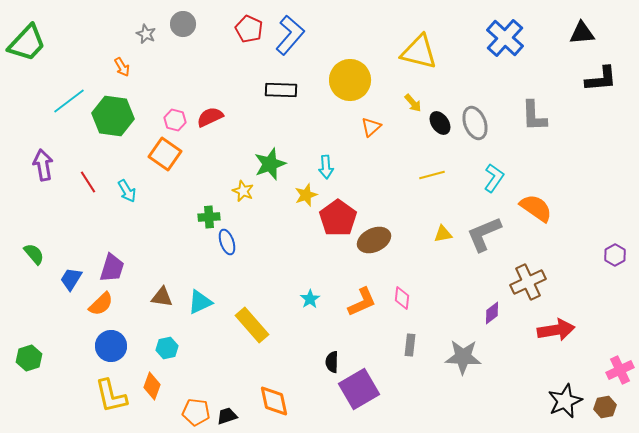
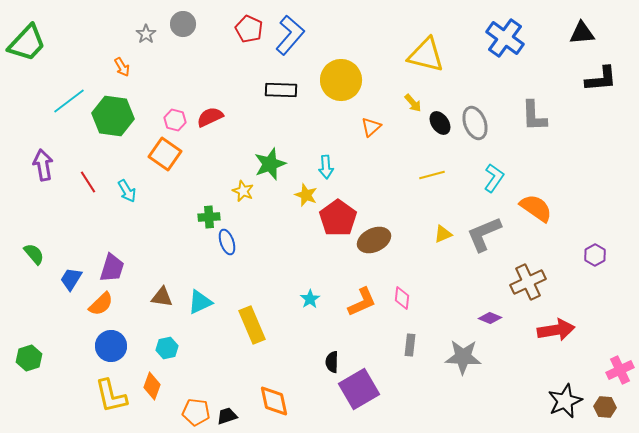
gray star at (146, 34): rotated 12 degrees clockwise
blue cross at (505, 38): rotated 6 degrees counterclockwise
yellow triangle at (419, 52): moved 7 px right, 3 px down
yellow circle at (350, 80): moved 9 px left
yellow star at (306, 195): rotated 30 degrees counterclockwise
yellow triangle at (443, 234): rotated 12 degrees counterclockwise
purple hexagon at (615, 255): moved 20 px left
purple diamond at (492, 313): moved 2 px left, 5 px down; rotated 60 degrees clockwise
yellow rectangle at (252, 325): rotated 18 degrees clockwise
brown hexagon at (605, 407): rotated 15 degrees clockwise
